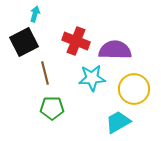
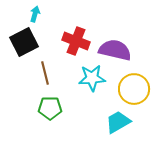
purple semicircle: rotated 12 degrees clockwise
green pentagon: moved 2 px left
